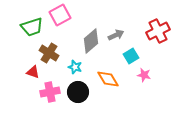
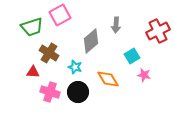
gray arrow: moved 10 px up; rotated 119 degrees clockwise
cyan square: moved 1 px right
red triangle: rotated 16 degrees counterclockwise
pink cross: rotated 30 degrees clockwise
